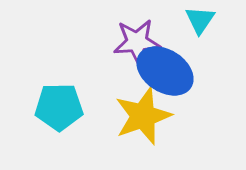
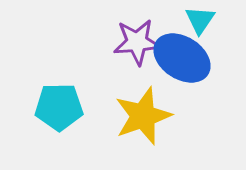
blue ellipse: moved 17 px right, 13 px up
